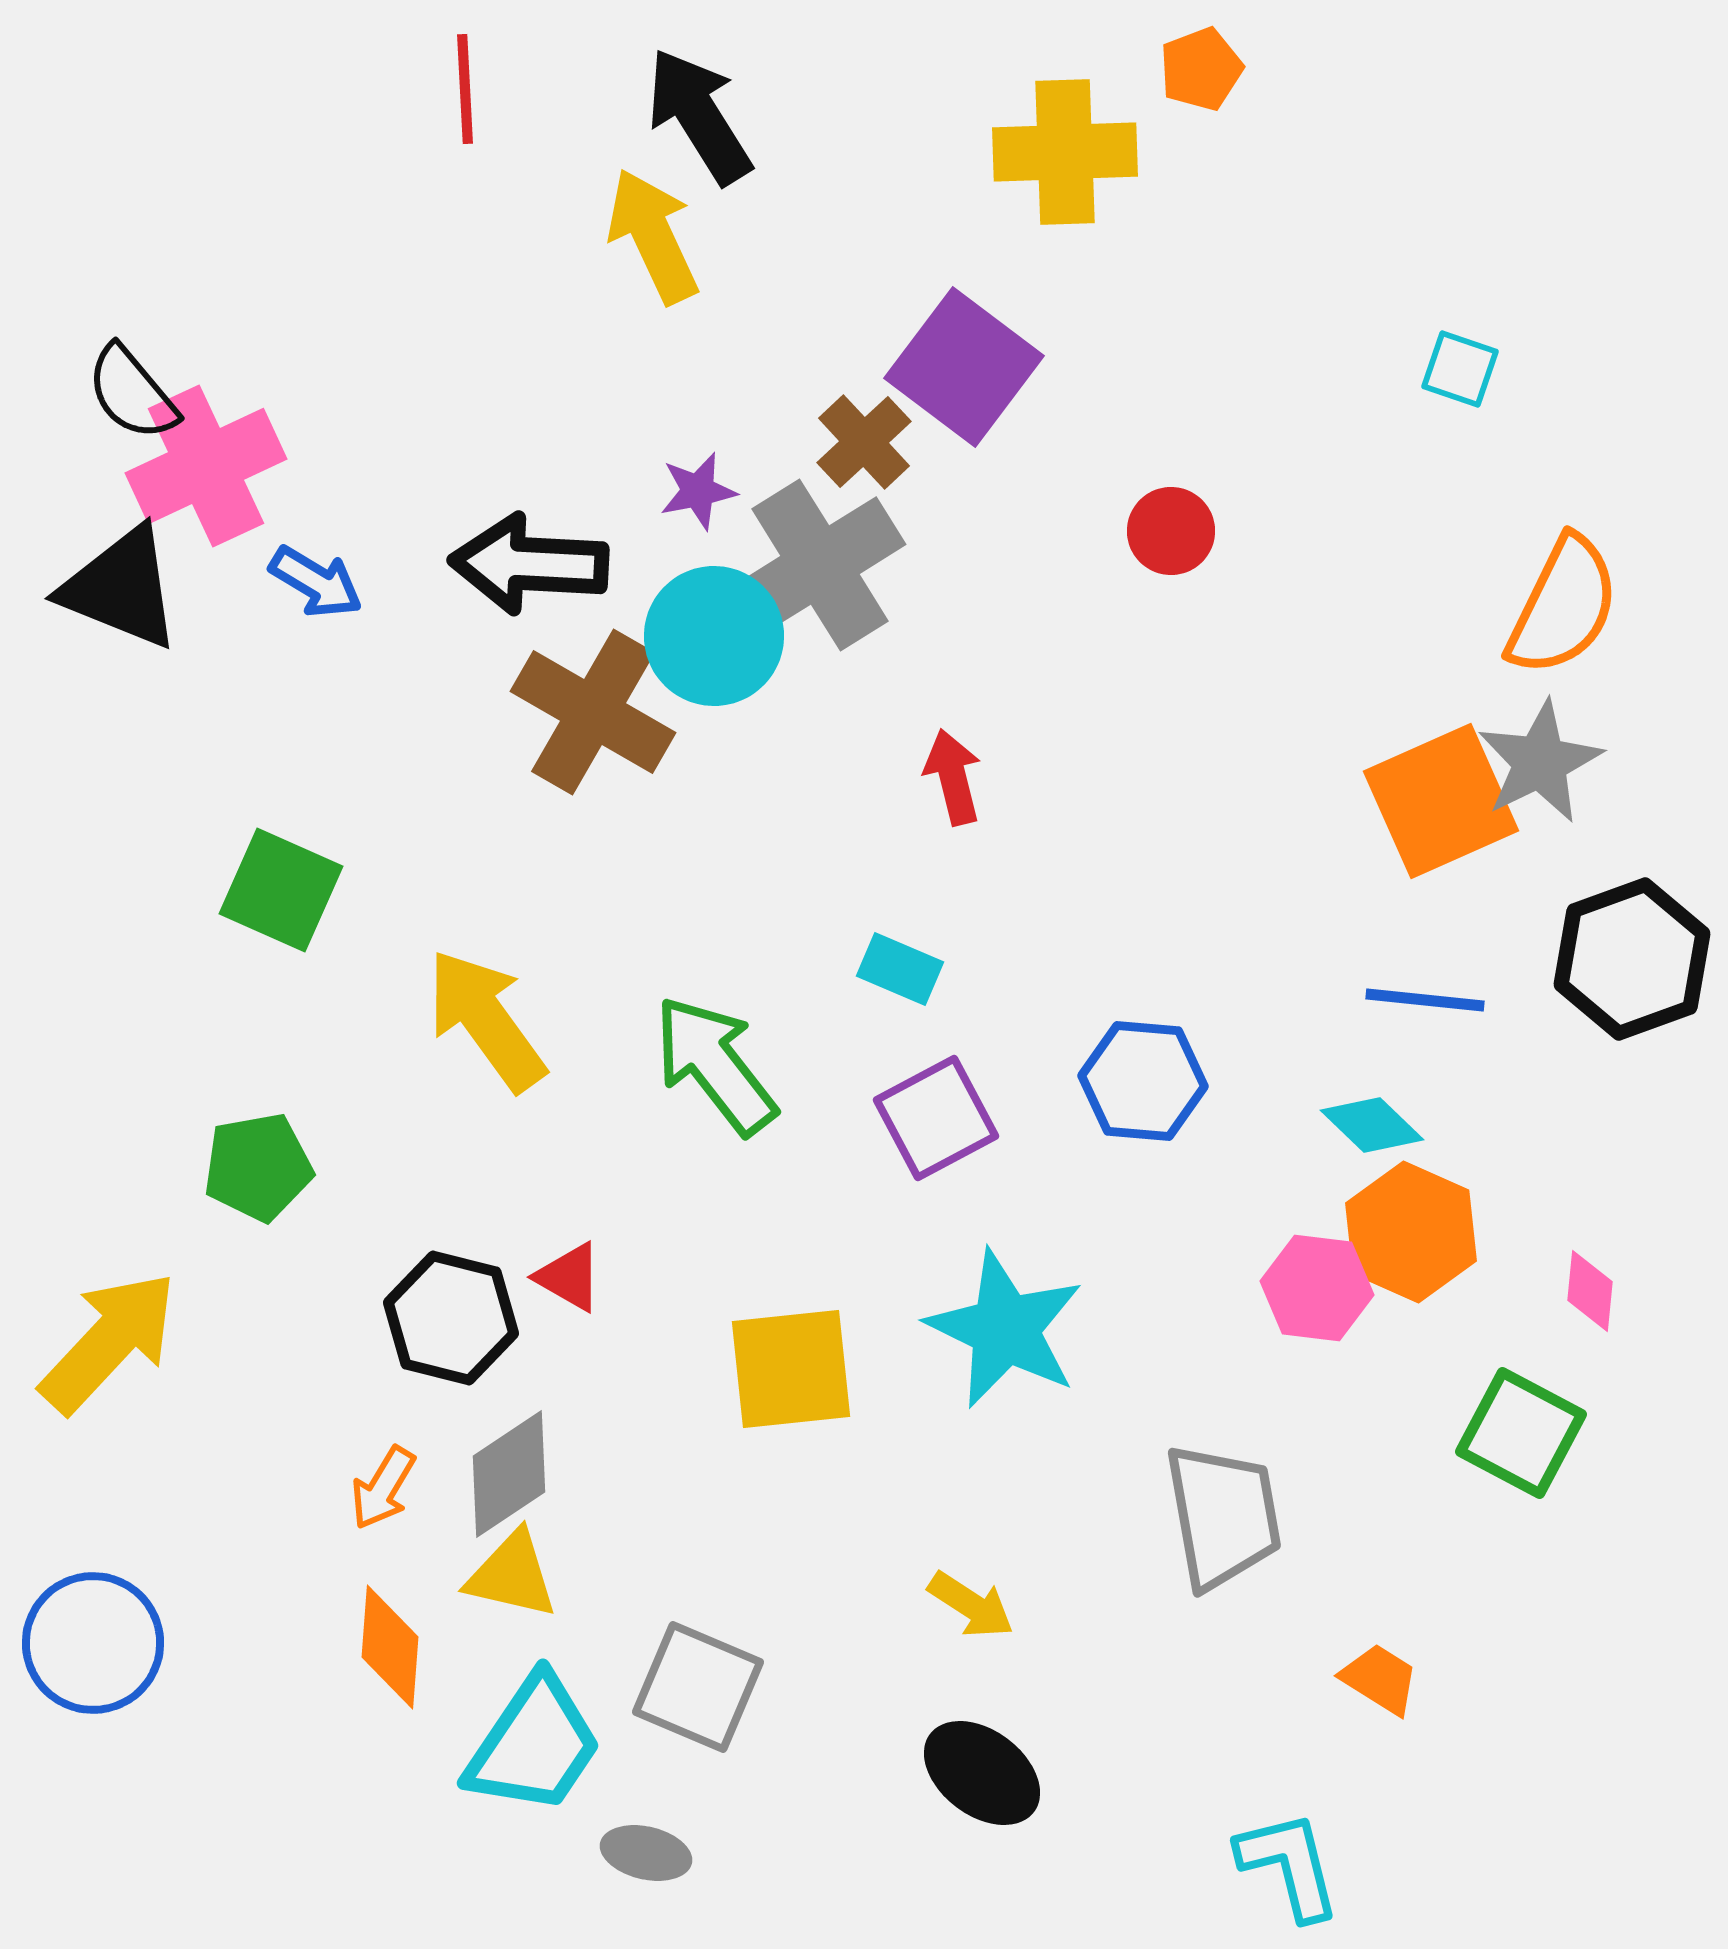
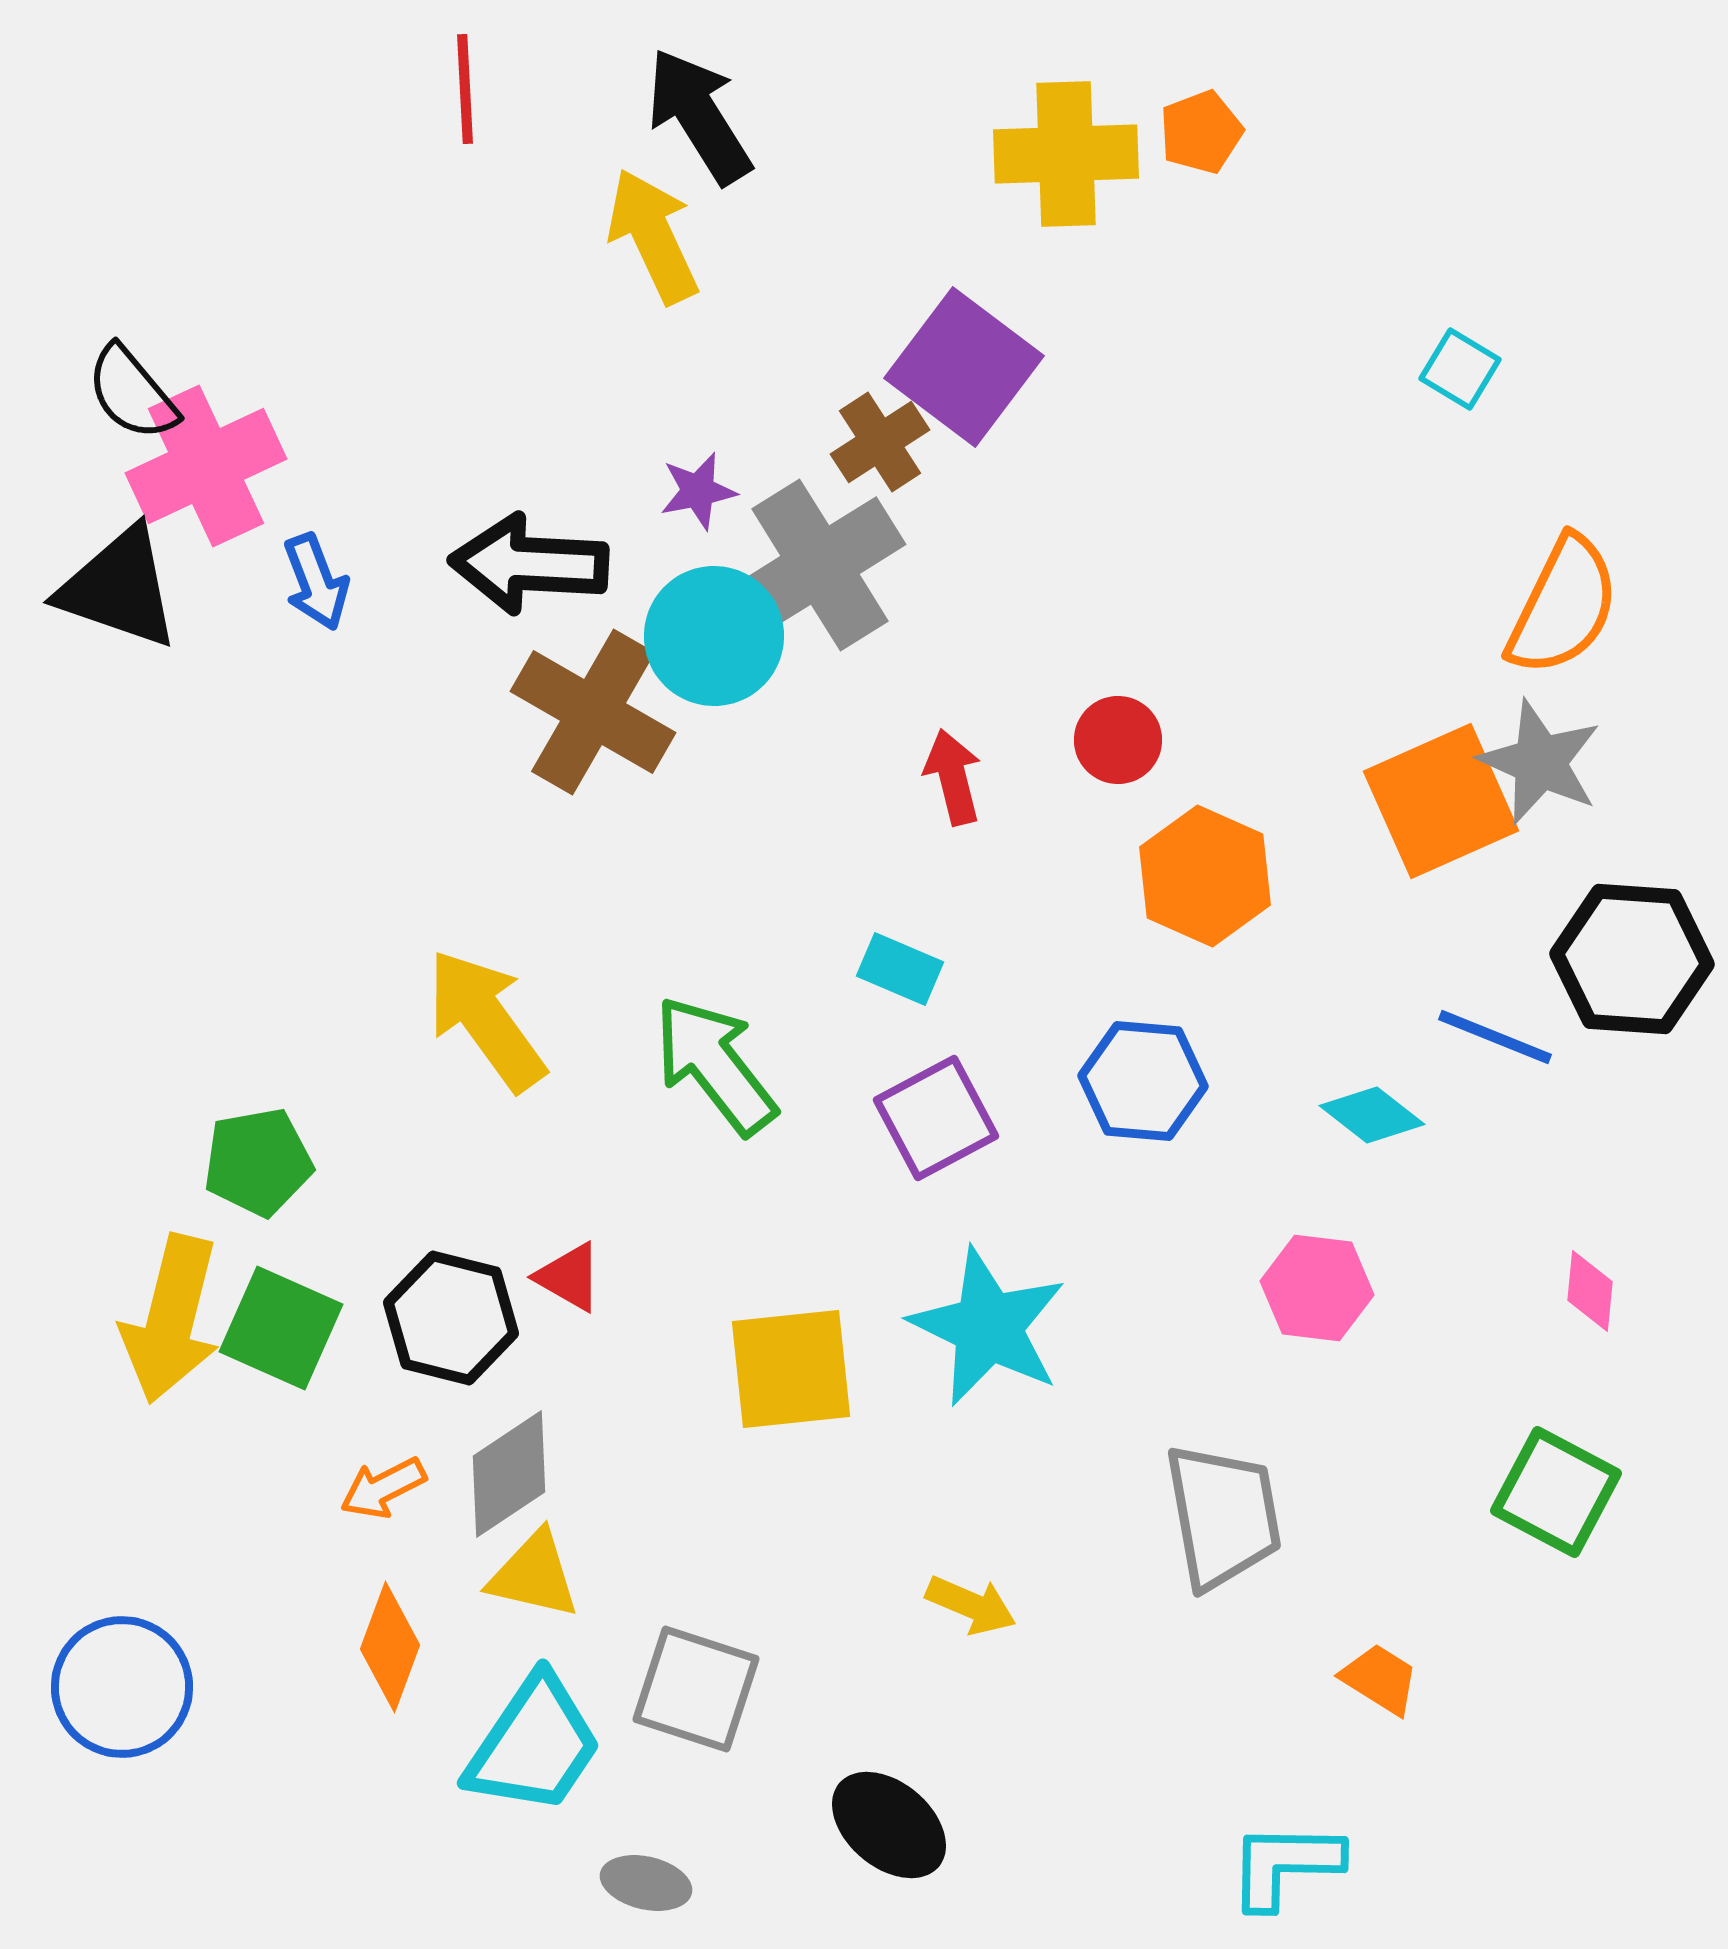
orange pentagon at (1201, 69): moved 63 px down
yellow cross at (1065, 152): moved 1 px right, 2 px down
cyan square at (1460, 369): rotated 12 degrees clockwise
brown cross at (864, 442): moved 16 px right; rotated 10 degrees clockwise
red circle at (1171, 531): moved 53 px left, 209 px down
blue arrow at (316, 582): rotated 38 degrees clockwise
black triangle at (121, 588): moved 2 px left; rotated 3 degrees counterclockwise
gray star at (1540, 762): rotated 22 degrees counterclockwise
green square at (281, 890): moved 438 px down
black hexagon at (1632, 959): rotated 24 degrees clockwise
blue line at (1425, 1000): moved 70 px right, 37 px down; rotated 16 degrees clockwise
cyan diamond at (1372, 1125): moved 10 px up; rotated 6 degrees counterclockwise
green pentagon at (258, 1167): moved 5 px up
orange hexagon at (1411, 1232): moved 206 px left, 356 px up
cyan star at (1005, 1329): moved 17 px left, 2 px up
yellow arrow at (109, 1342): moved 62 px right, 23 px up; rotated 151 degrees clockwise
green square at (1521, 1433): moved 35 px right, 59 px down
orange arrow at (383, 1488): rotated 32 degrees clockwise
yellow triangle at (512, 1575): moved 22 px right
yellow arrow at (971, 1605): rotated 10 degrees counterclockwise
blue circle at (93, 1643): moved 29 px right, 44 px down
orange diamond at (390, 1647): rotated 16 degrees clockwise
gray square at (698, 1687): moved 2 px left, 2 px down; rotated 5 degrees counterclockwise
black ellipse at (982, 1773): moved 93 px left, 52 px down; rotated 3 degrees clockwise
gray ellipse at (646, 1853): moved 30 px down
cyan L-shape at (1289, 1865): moved 4 px left; rotated 75 degrees counterclockwise
